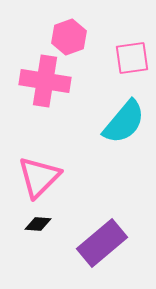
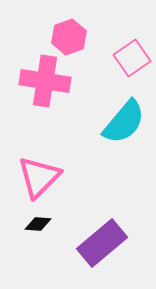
pink square: rotated 27 degrees counterclockwise
